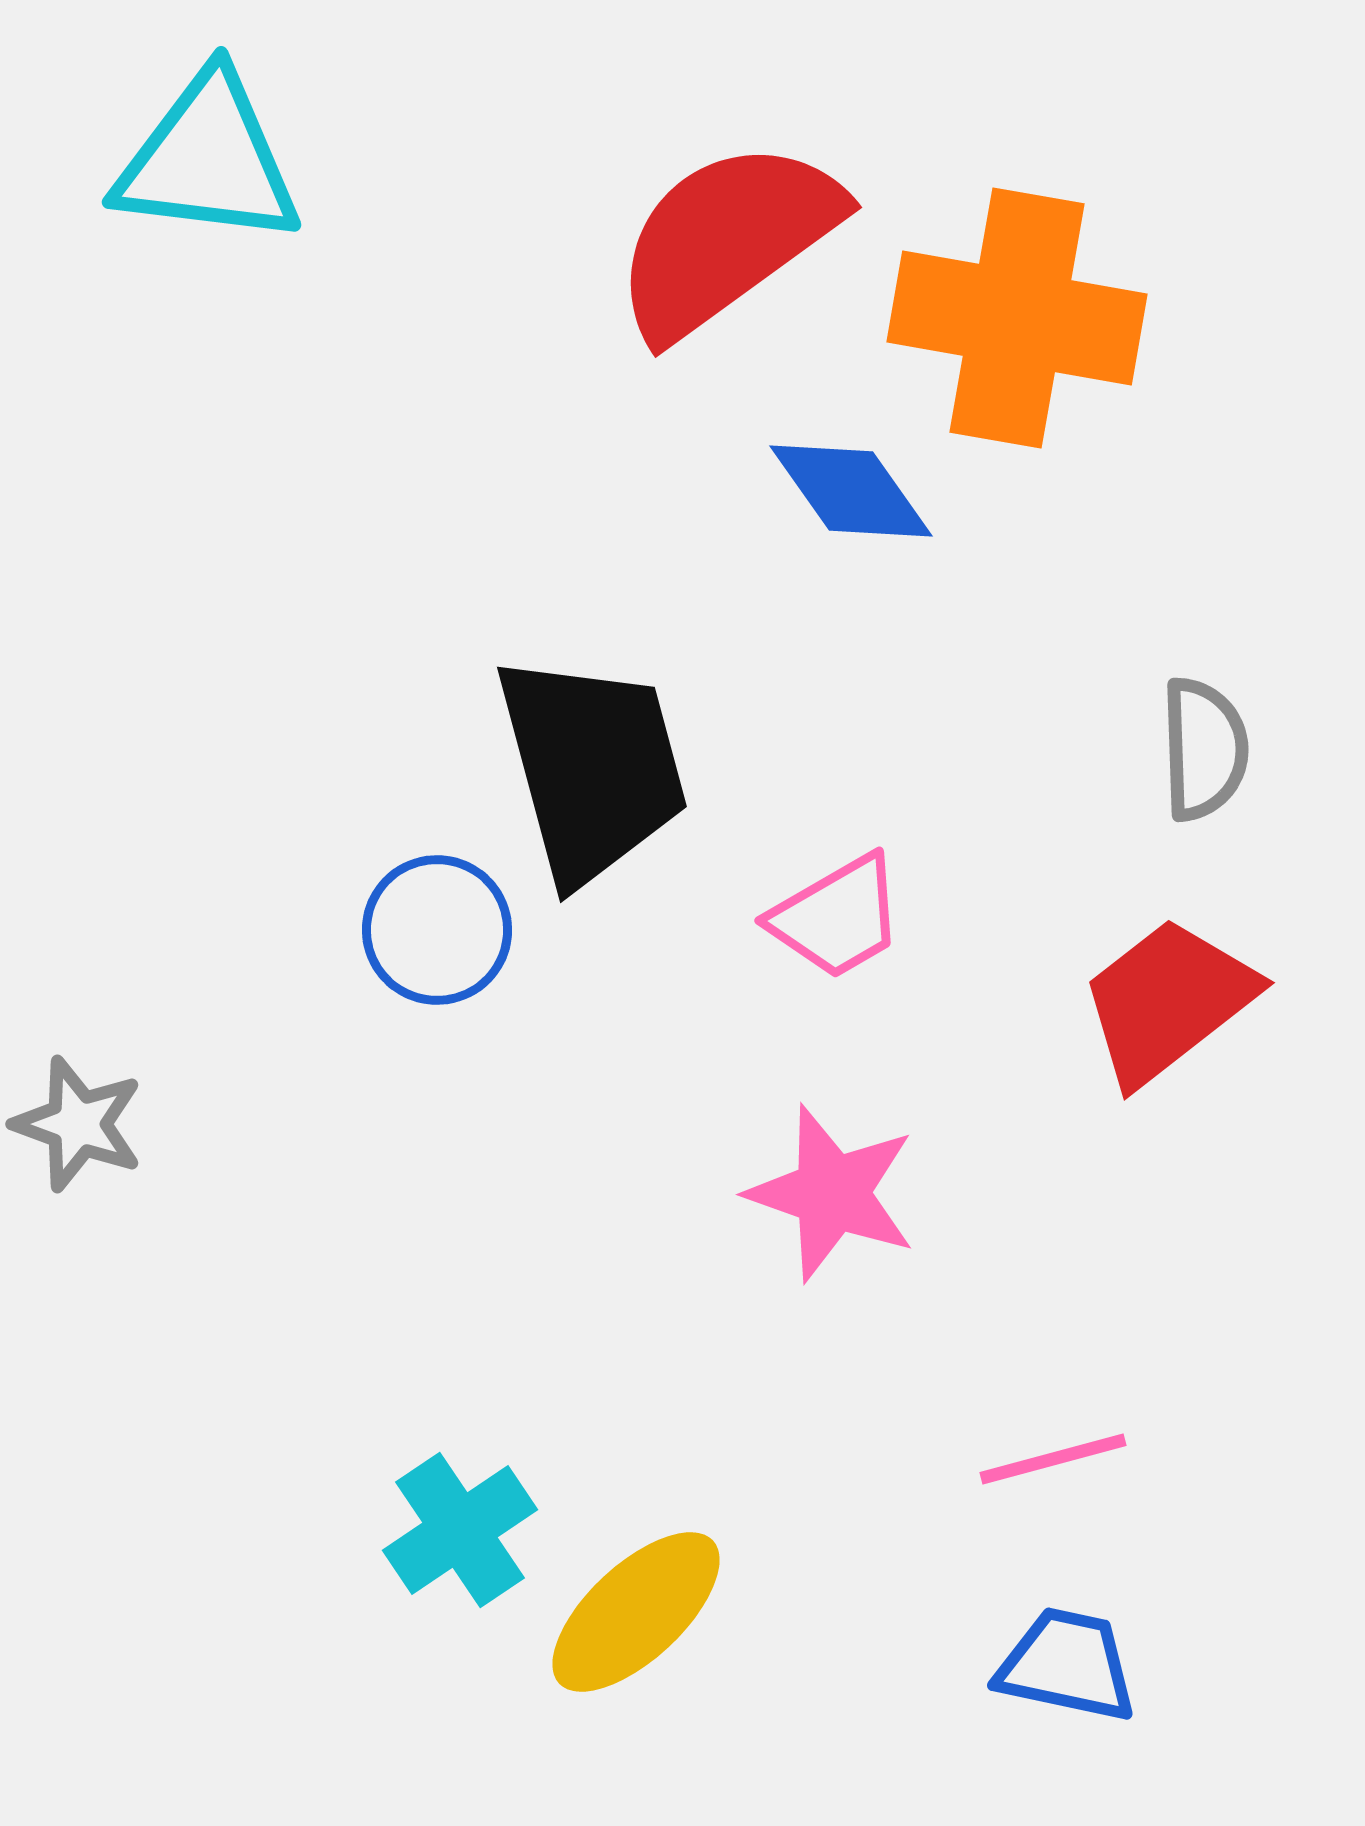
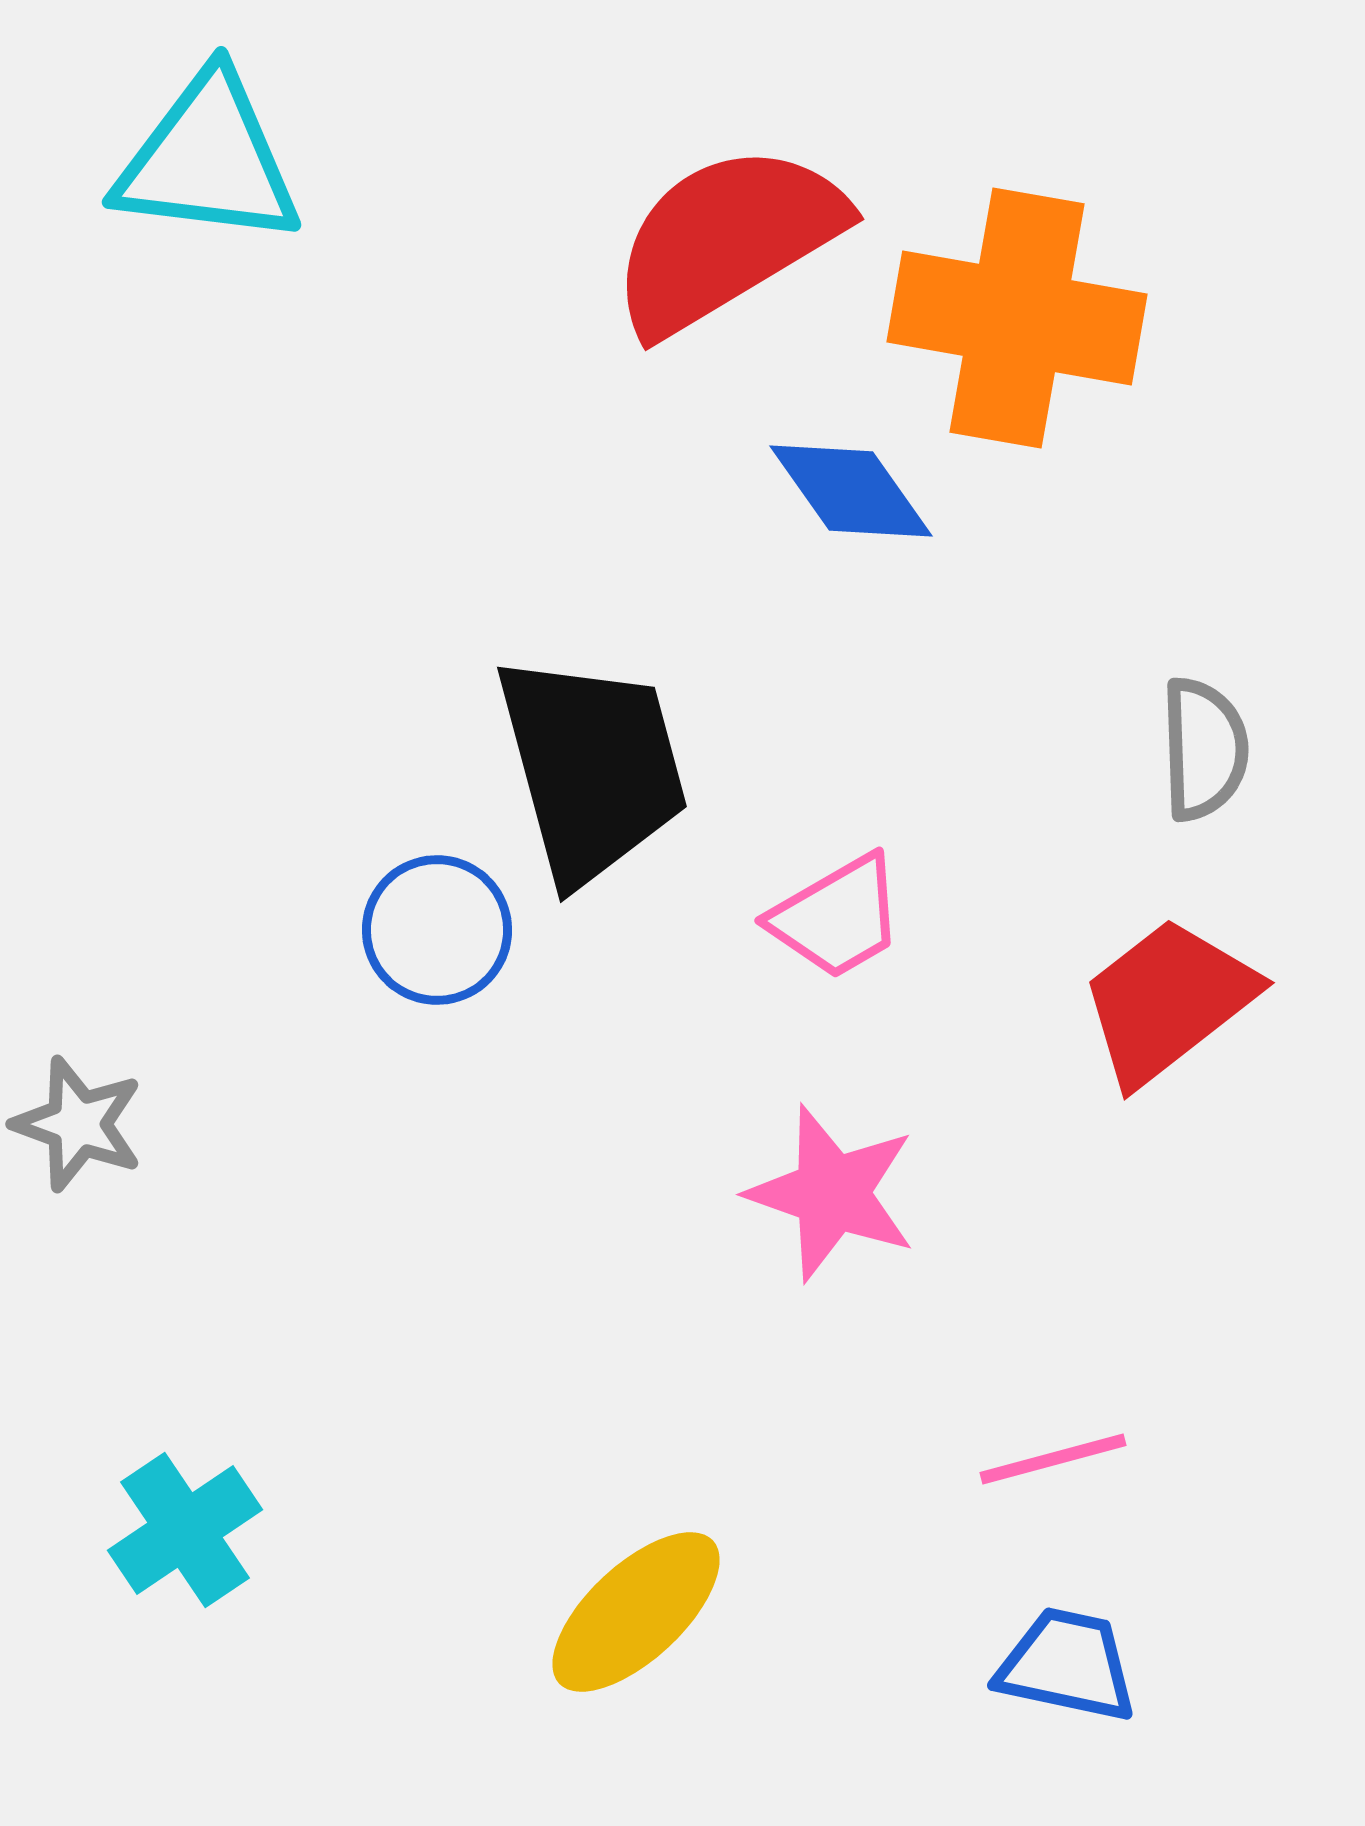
red semicircle: rotated 5 degrees clockwise
cyan cross: moved 275 px left
